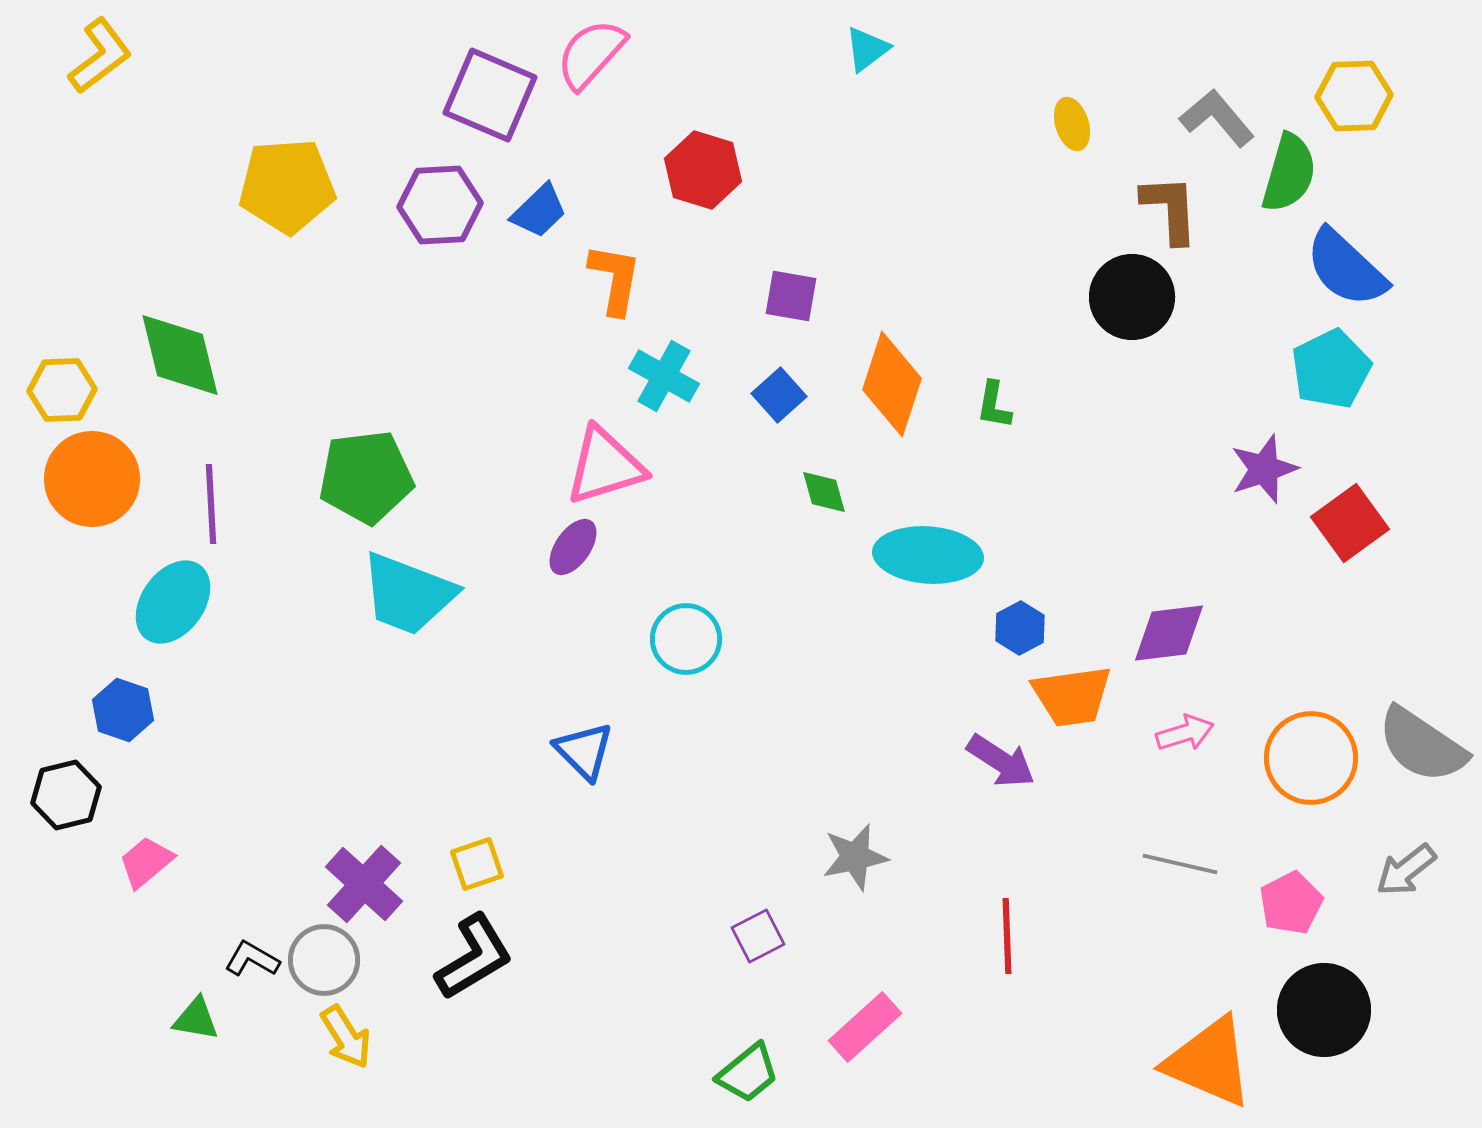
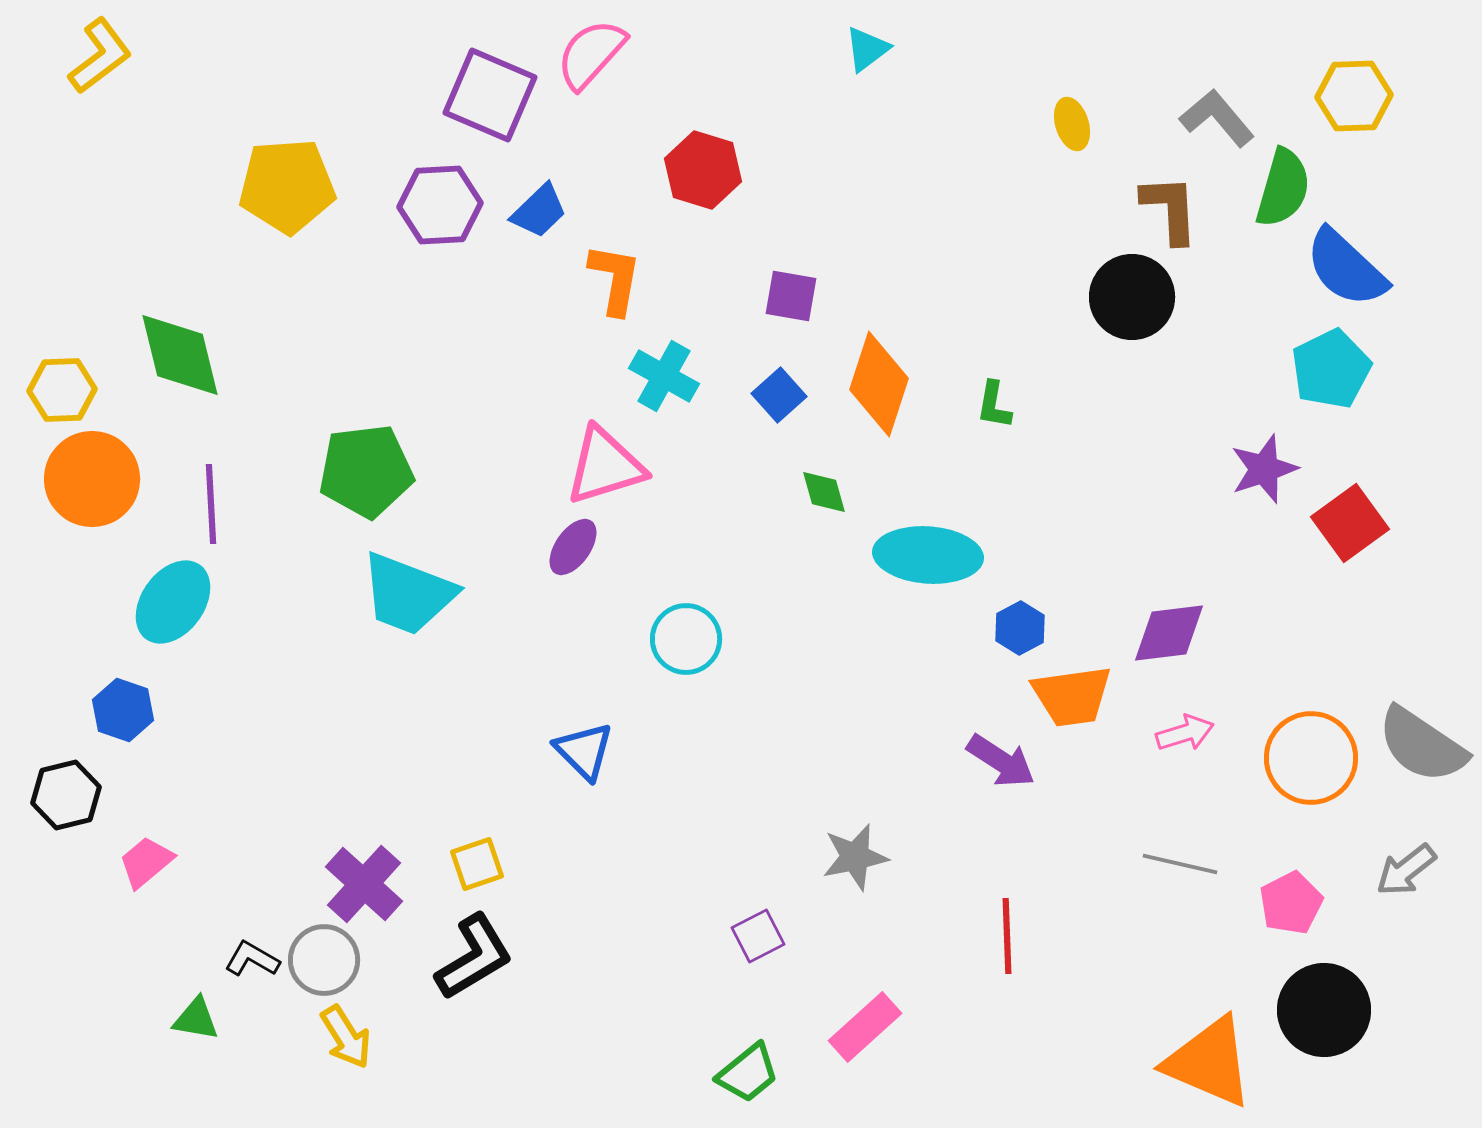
green semicircle at (1289, 173): moved 6 px left, 15 px down
orange diamond at (892, 384): moved 13 px left
green pentagon at (366, 477): moved 6 px up
